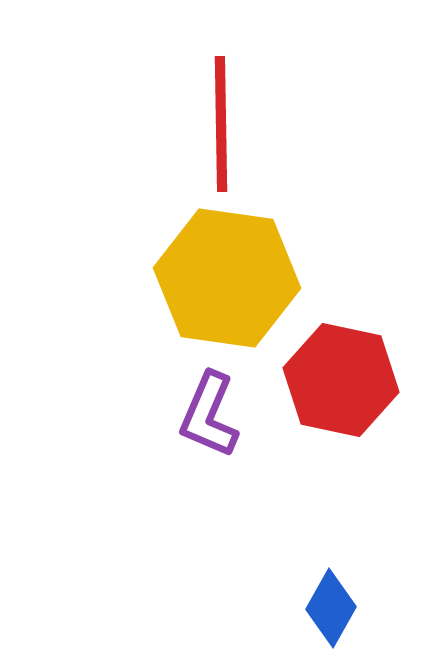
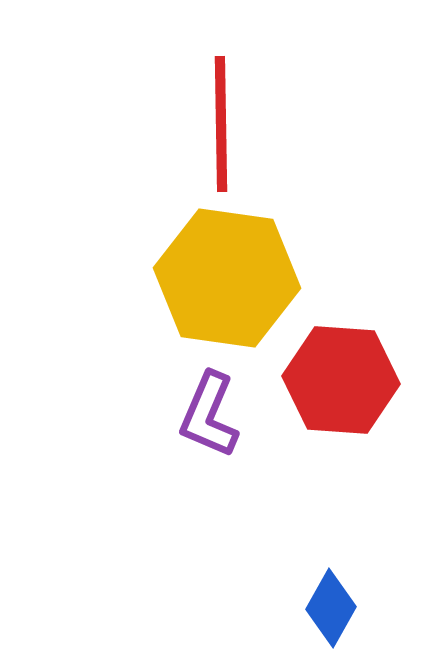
red hexagon: rotated 8 degrees counterclockwise
